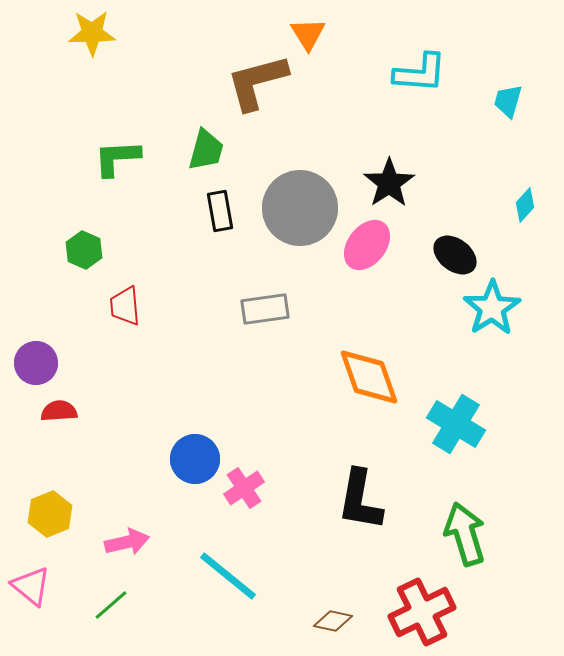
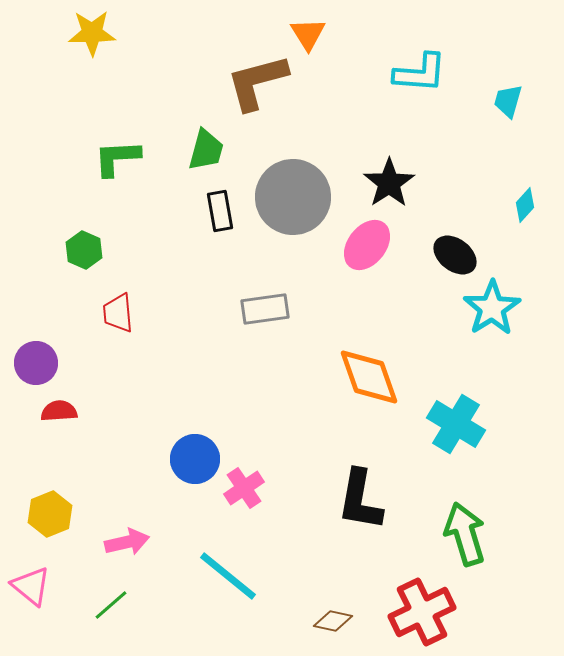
gray circle: moved 7 px left, 11 px up
red trapezoid: moved 7 px left, 7 px down
